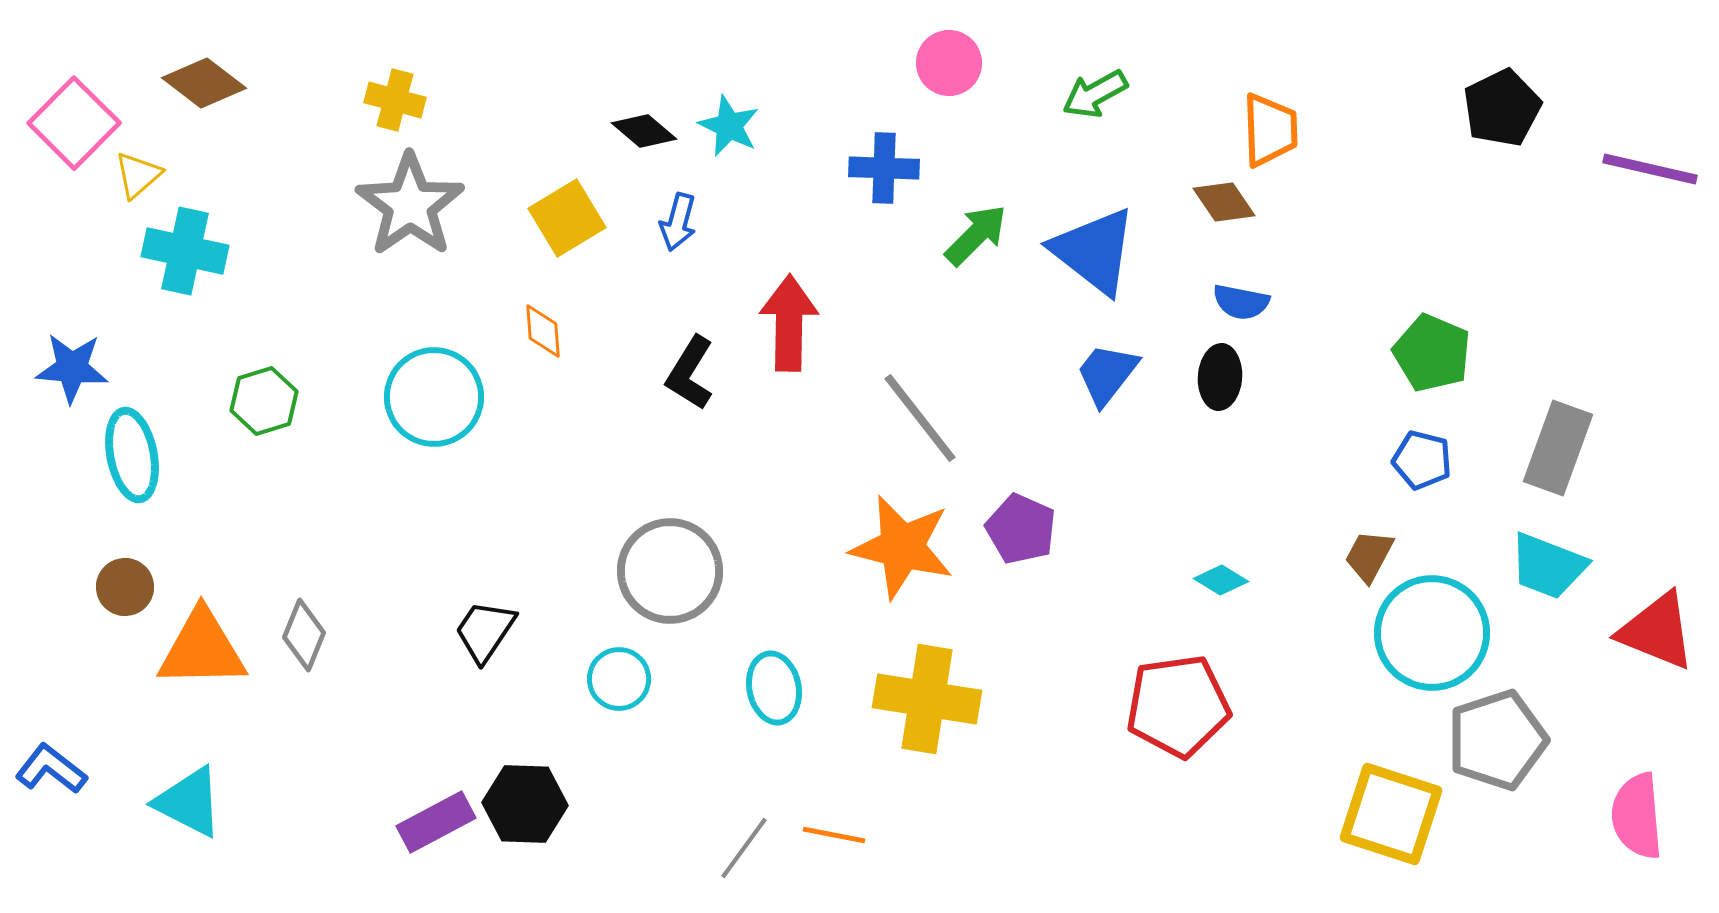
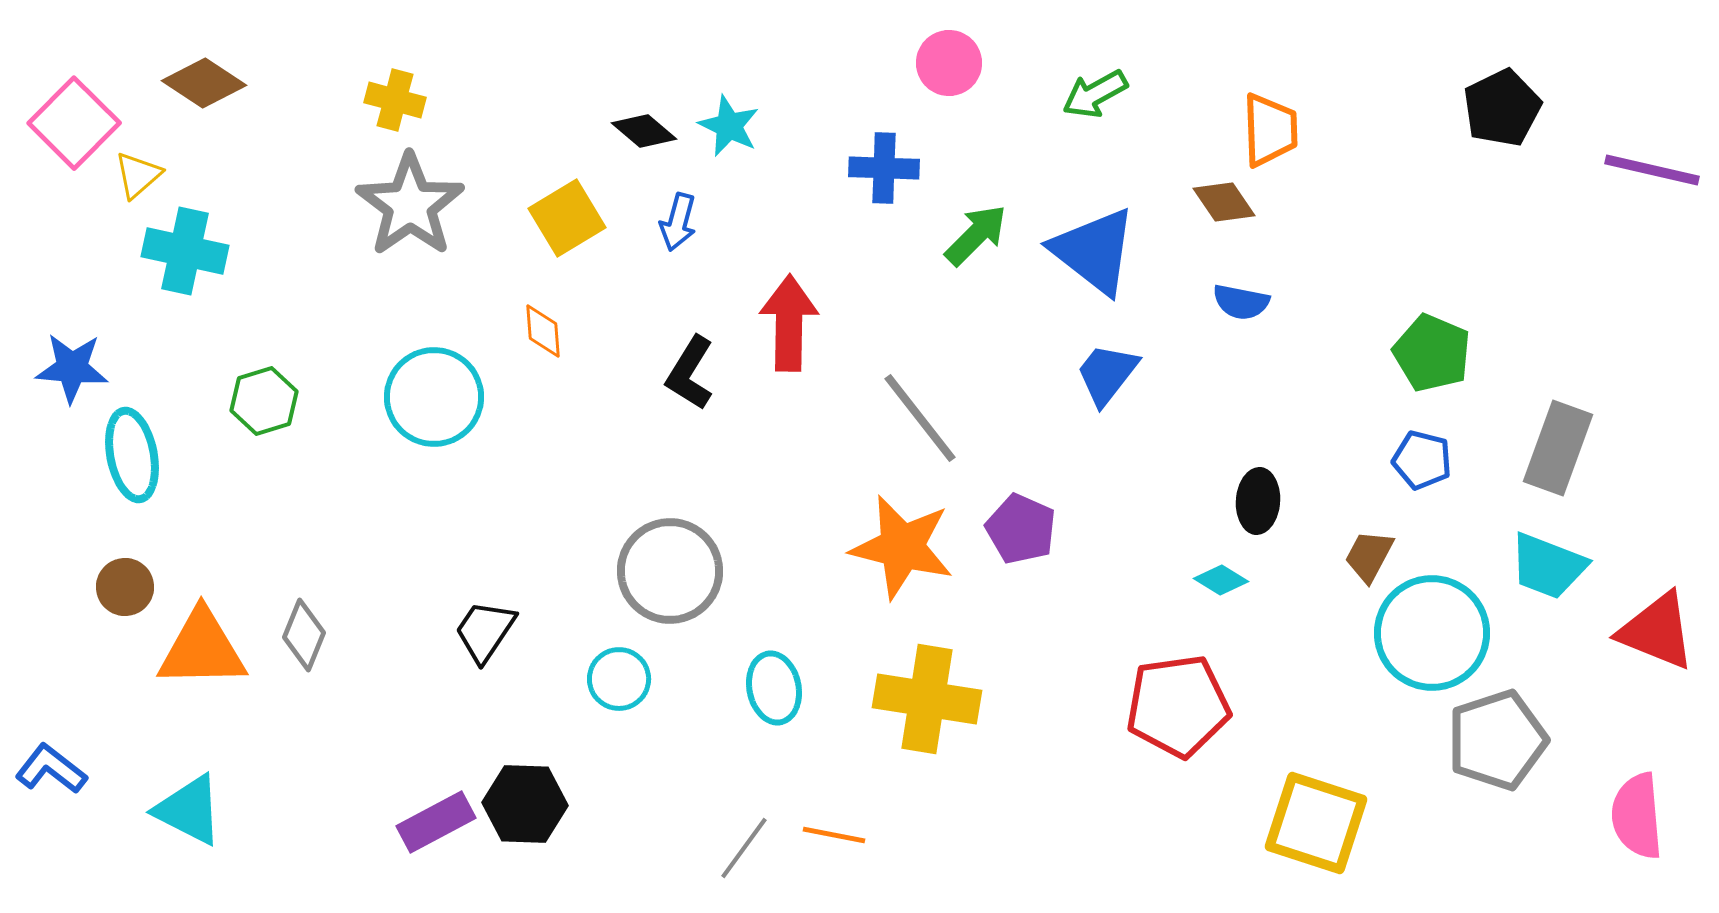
brown diamond at (204, 83): rotated 4 degrees counterclockwise
purple line at (1650, 169): moved 2 px right, 1 px down
black ellipse at (1220, 377): moved 38 px right, 124 px down
cyan triangle at (189, 802): moved 8 px down
yellow square at (1391, 814): moved 75 px left, 9 px down
